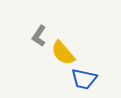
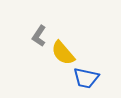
blue trapezoid: moved 2 px right, 1 px up
